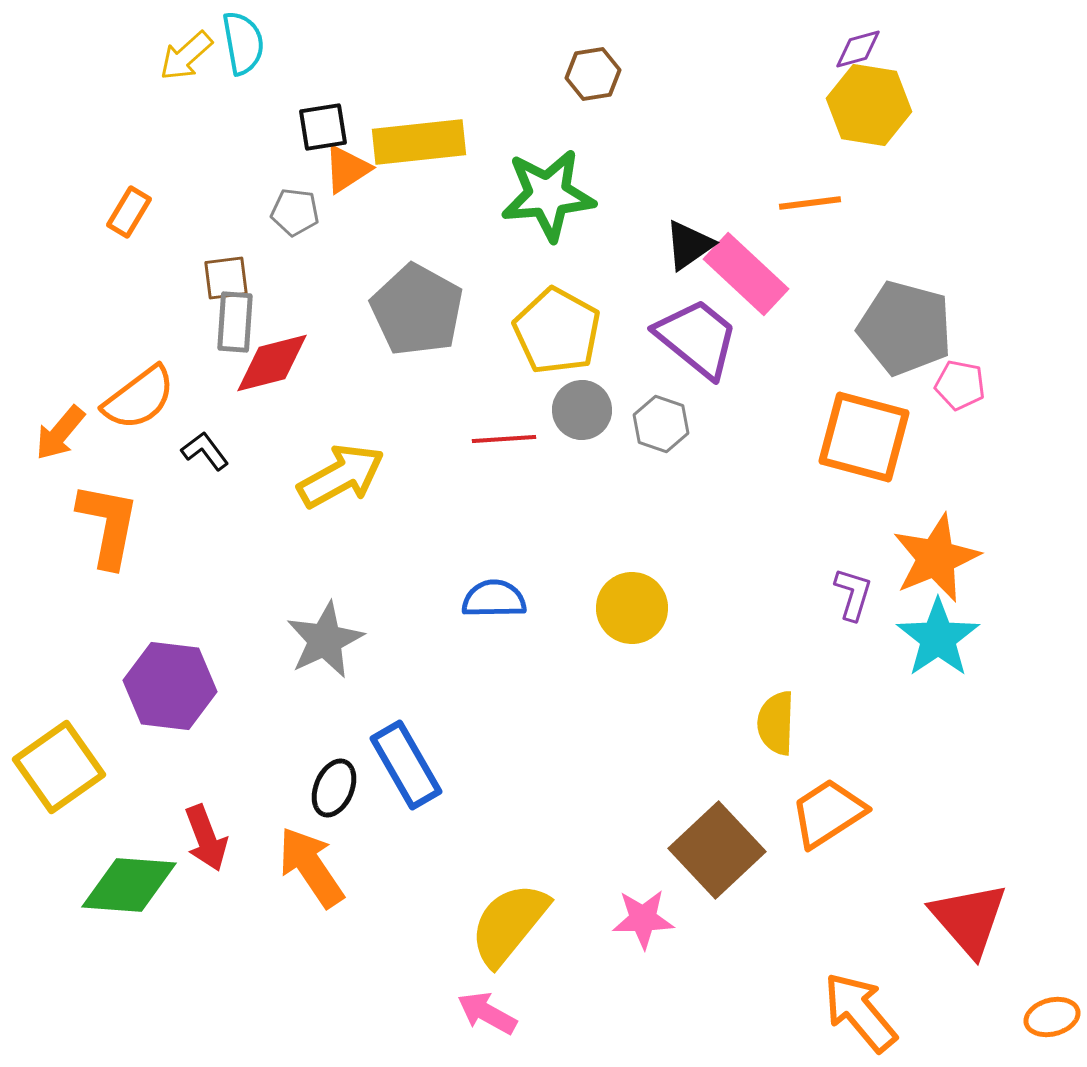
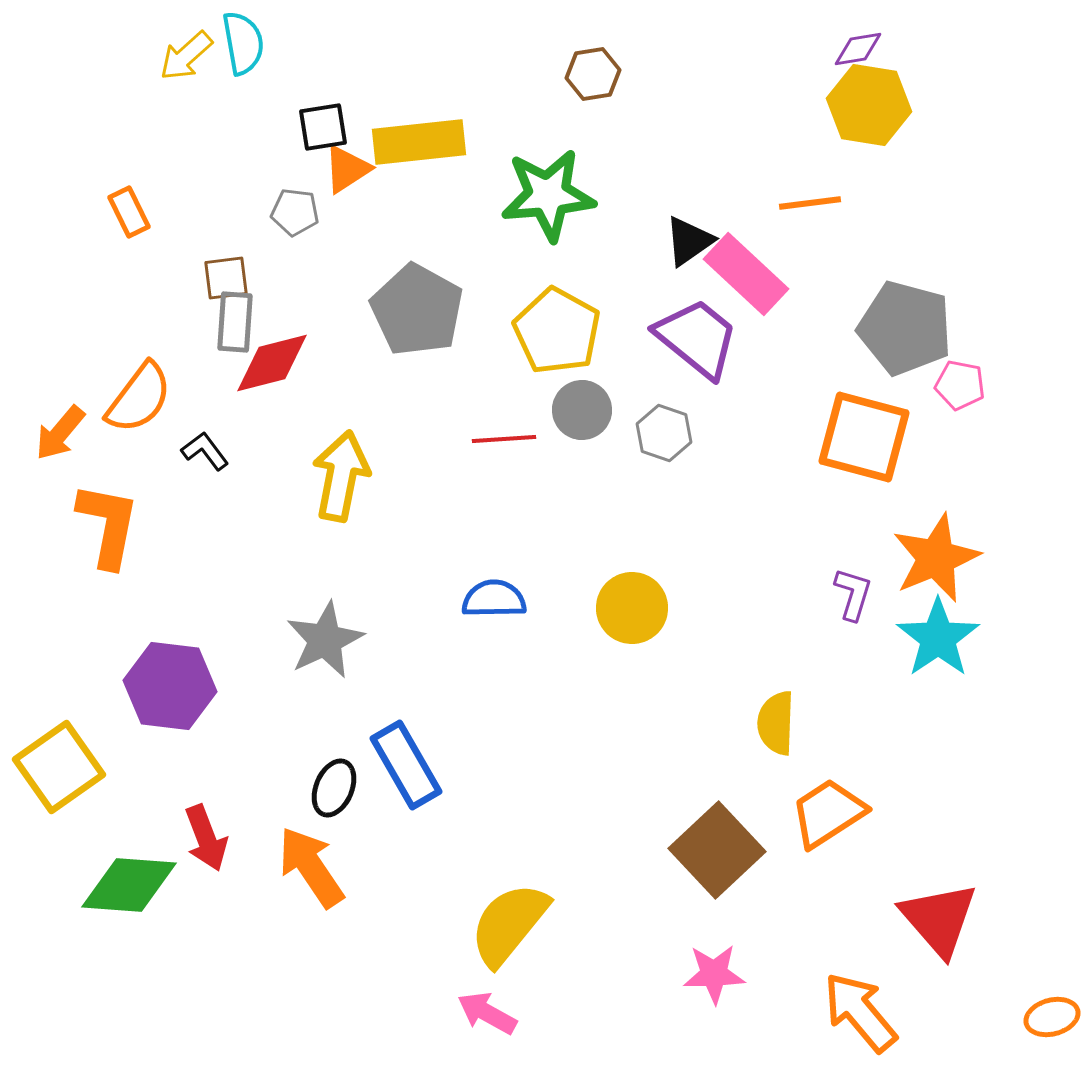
purple diamond at (858, 49): rotated 6 degrees clockwise
orange rectangle at (129, 212): rotated 57 degrees counterclockwise
black triangle at (689, 245): moved 4 px up
orange semicircle at (139, 398): rotated 16 degrees counterclockwise
gray hexagon at (661, 424): moved 3 px right, 9 px down
yellow arrow at (341, 476): rotated 50 degrees counterclockwise
pink star at (643, 919): moved 71 px right, 55 px down
red triangle at (969, 919): moved 30 px left
